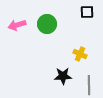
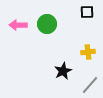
pink arrow: moved 1 px right; rotated 18 degrees clockwise
yellow cross: moved 8 px right, 2 px up; rotated 32 degrees counterclockwise
black star: moved 5 px up; rotated 24 degrees counterclockwise
gray line: moved 1 px right; rotated 42 degrees clockwise
